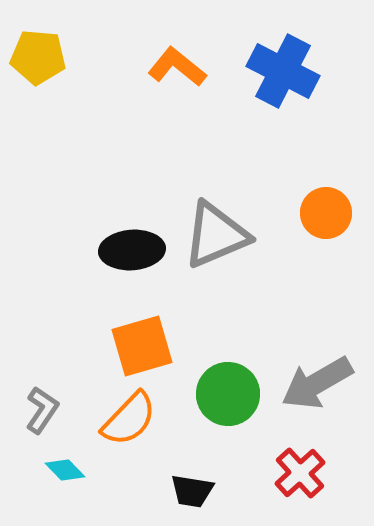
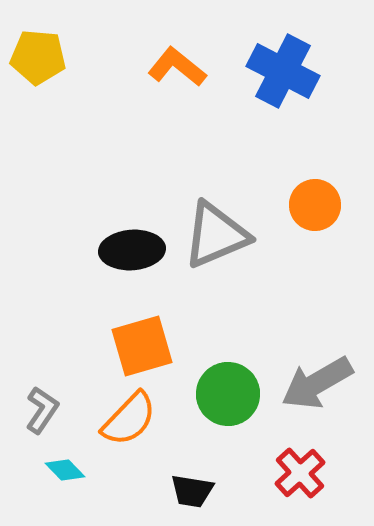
orange circle: moved 11 px left, 8 px up
